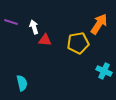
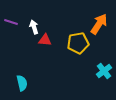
cyan cross: rotated 28 degrees clockwise
